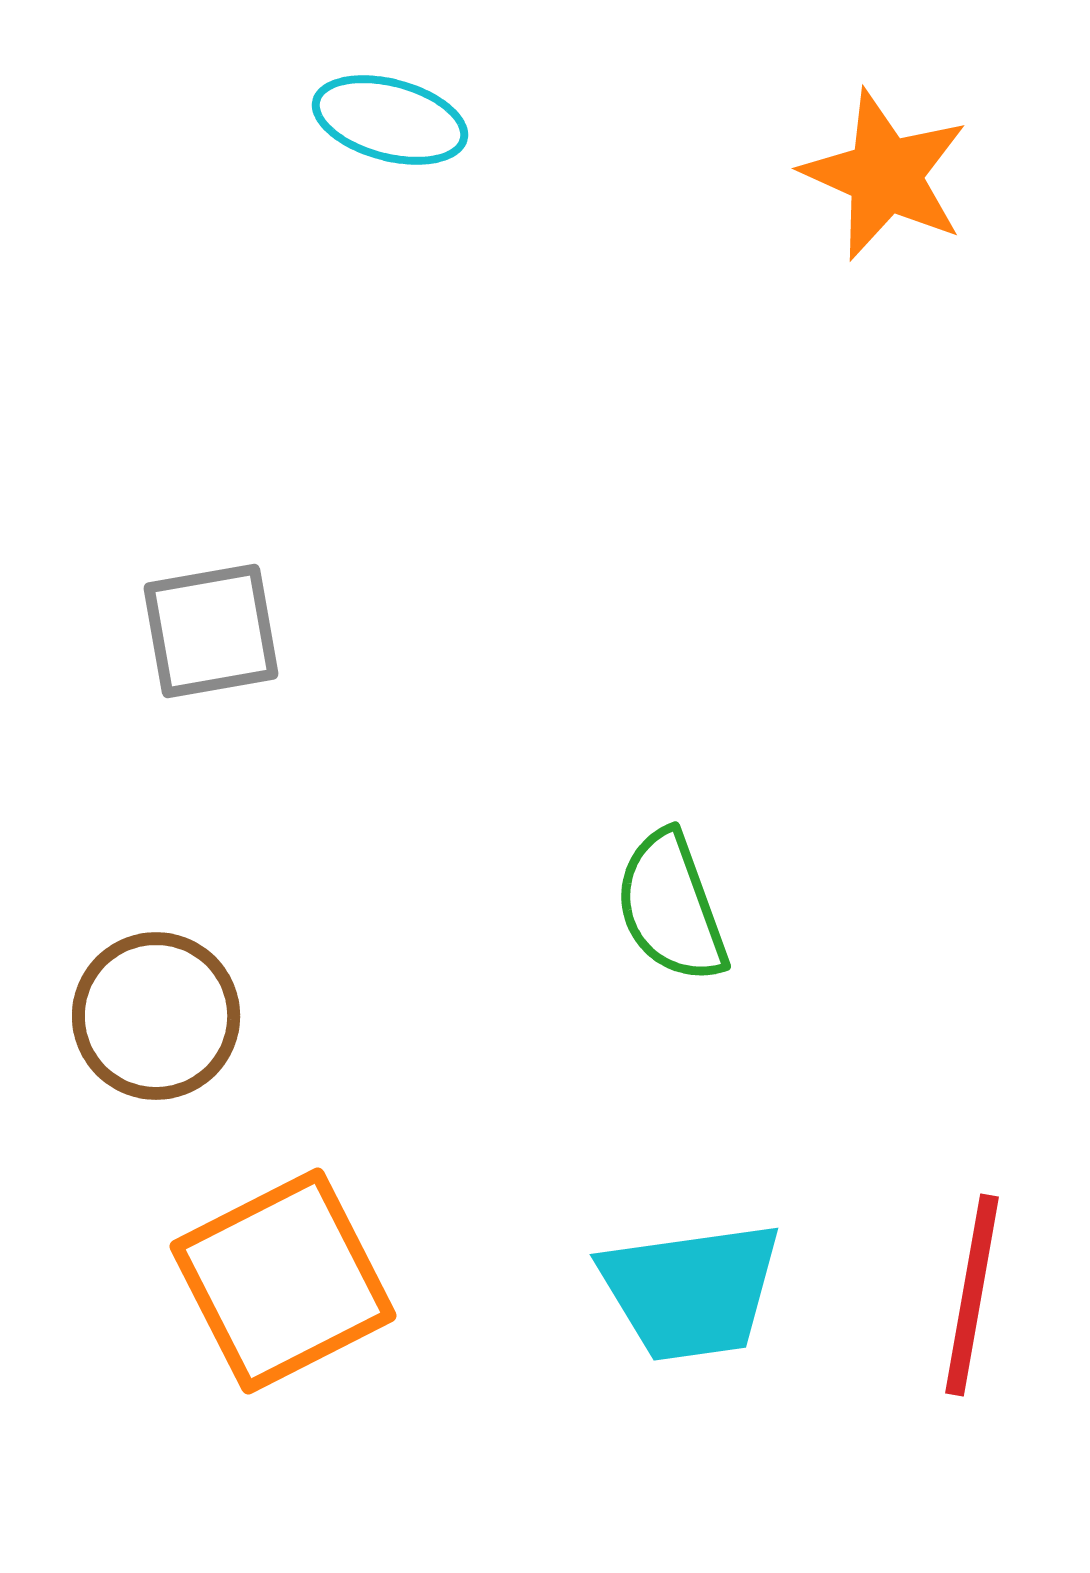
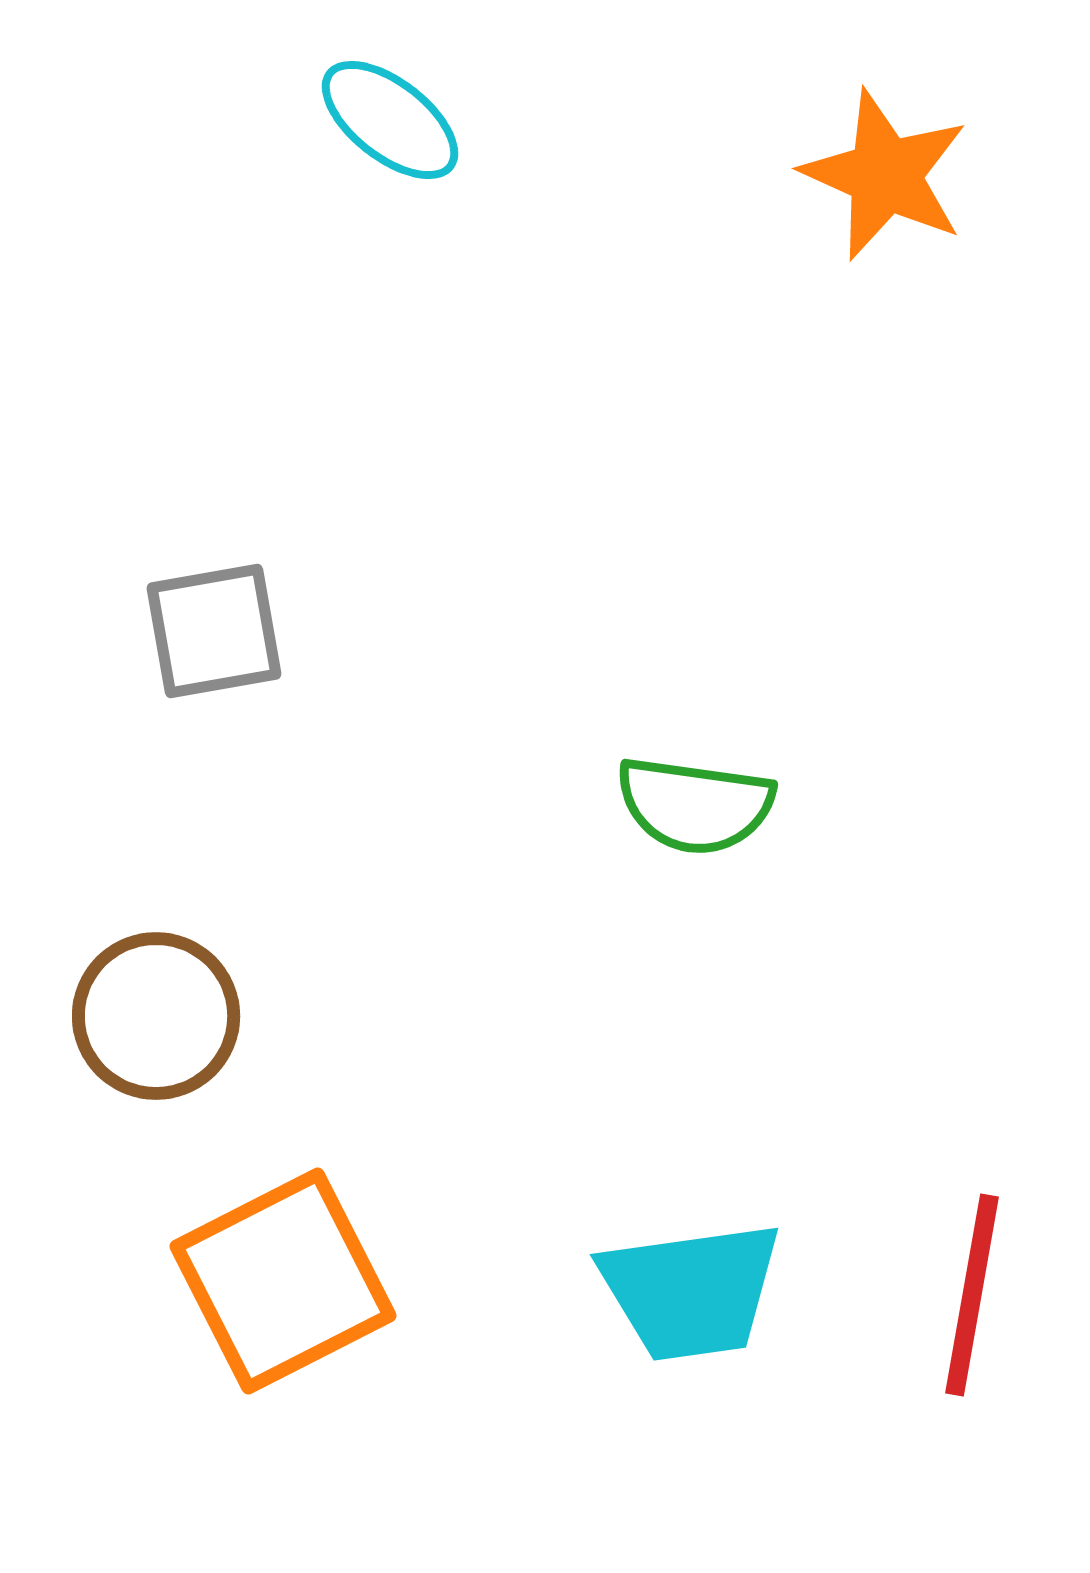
cyan ellipse: rotated 23 degrees clockwise
gray square: moved 3 px right
green semicircle: moved 24 px right, 102 px up; rotated 62 degrees counterclockwise
